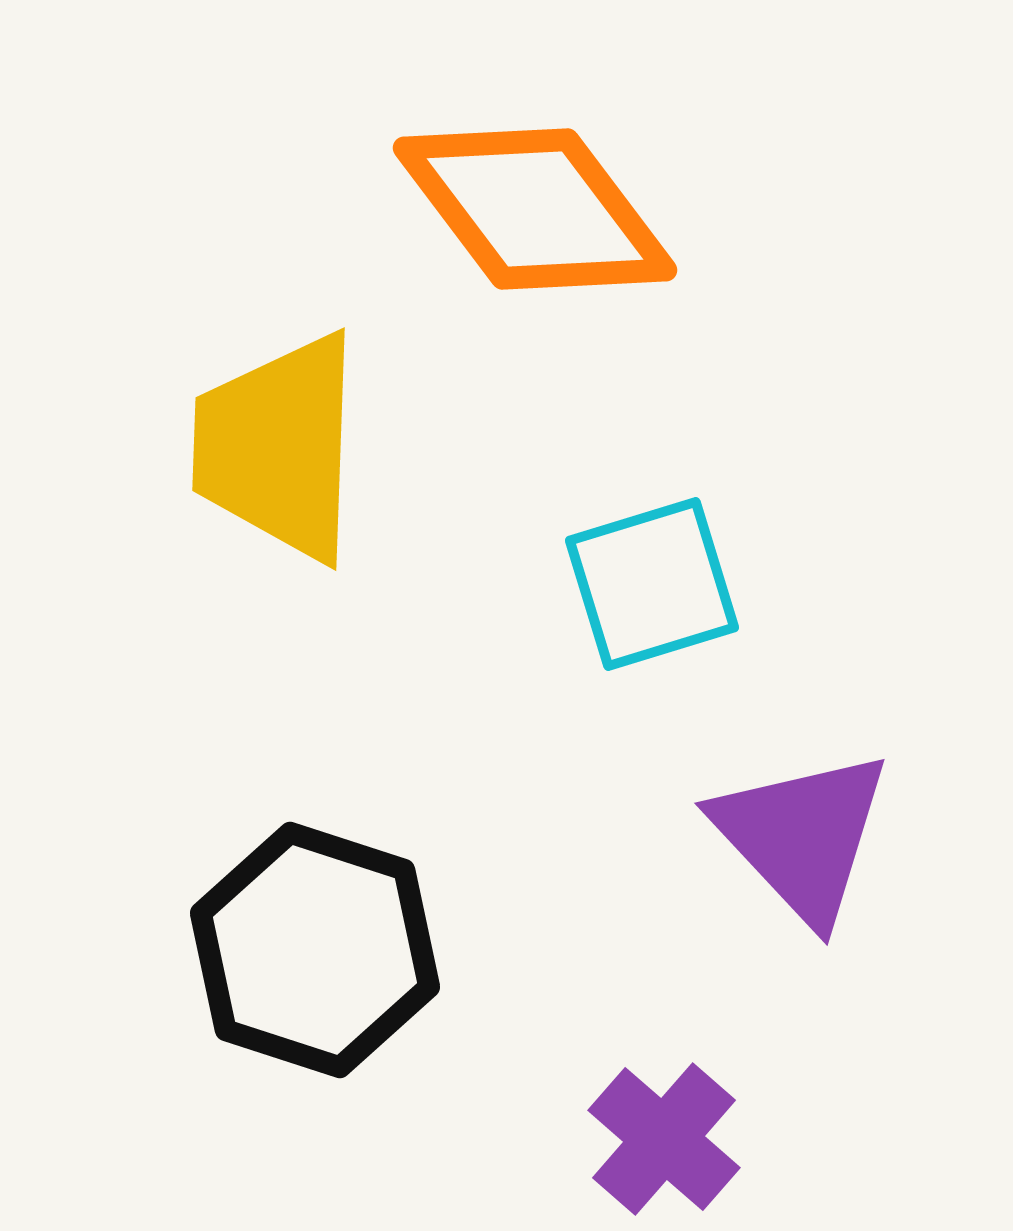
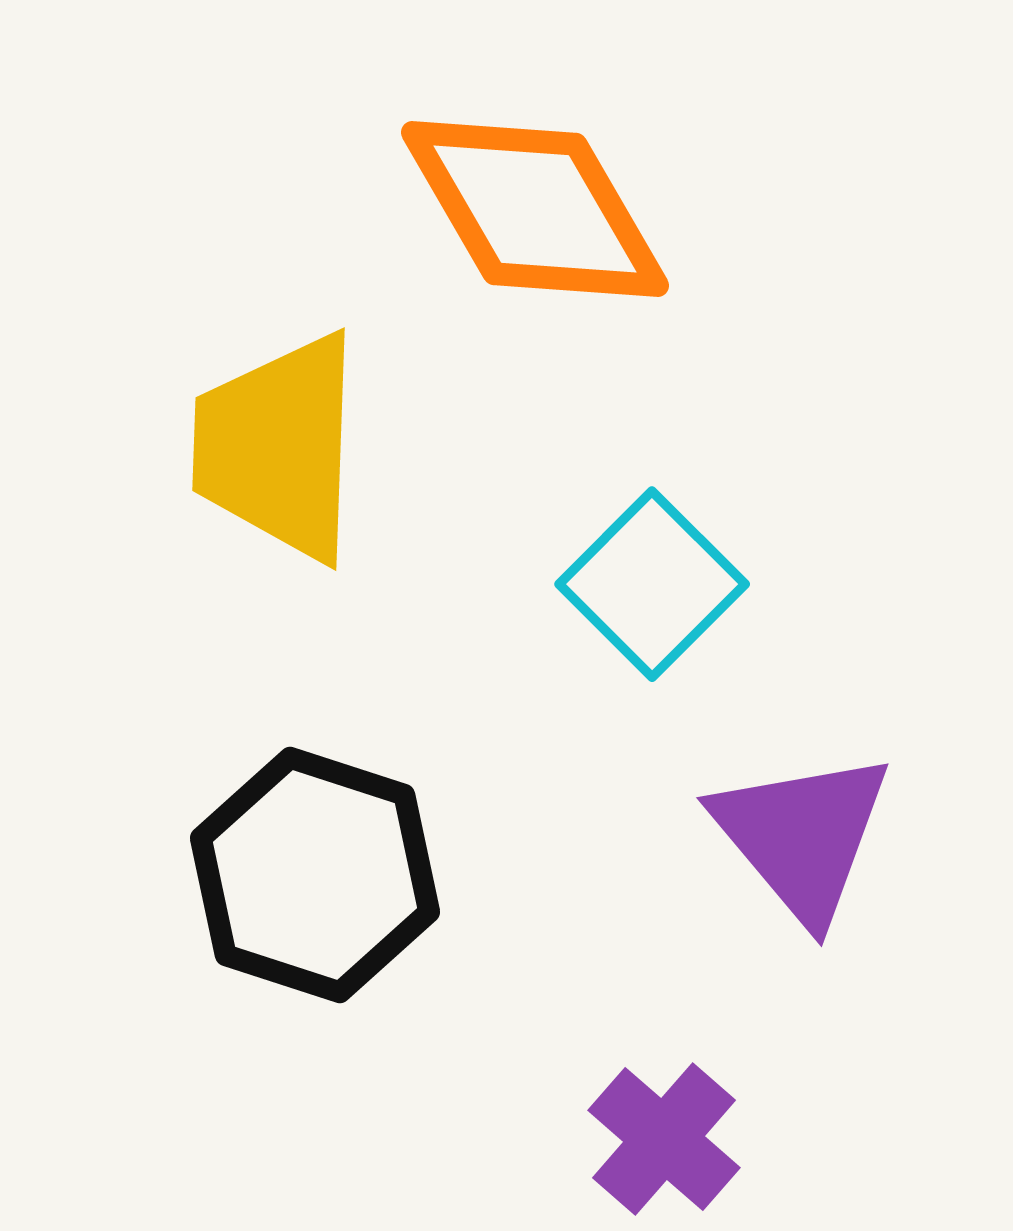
orange diamond: rotated 7 degrees clockwise
cyan square: rotated 28 degrees counterclockwise
purple triangle: rotated 3 degrees clockwise
black hexagon: moved 75 px up
